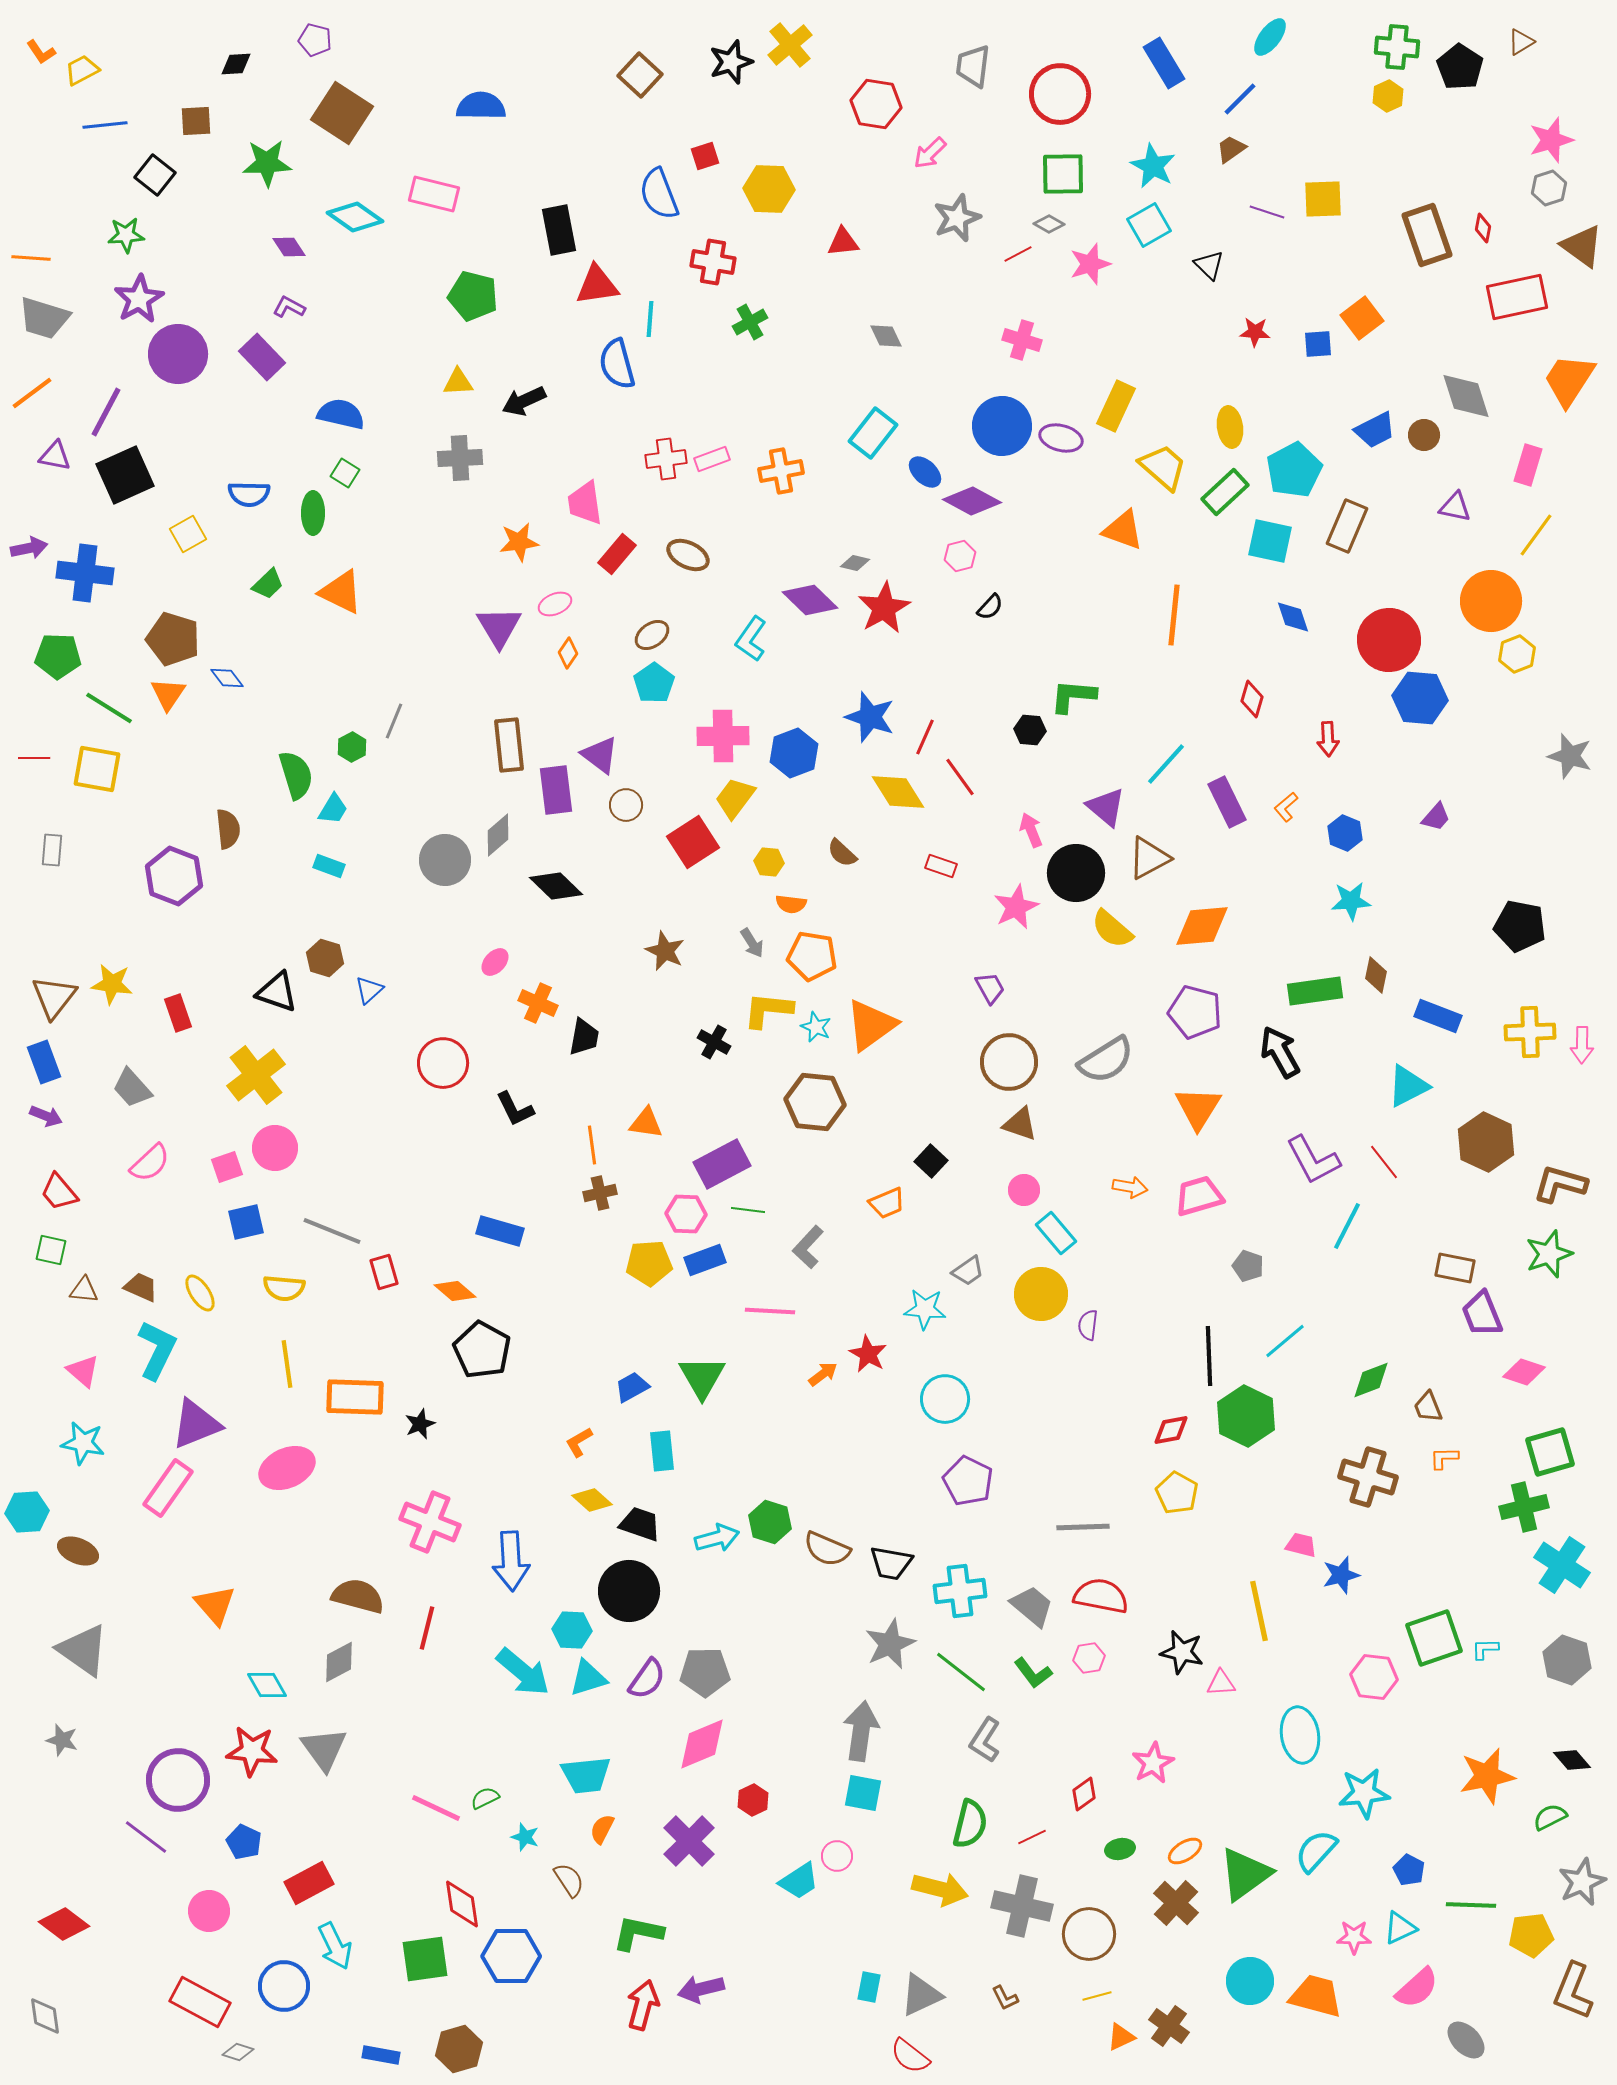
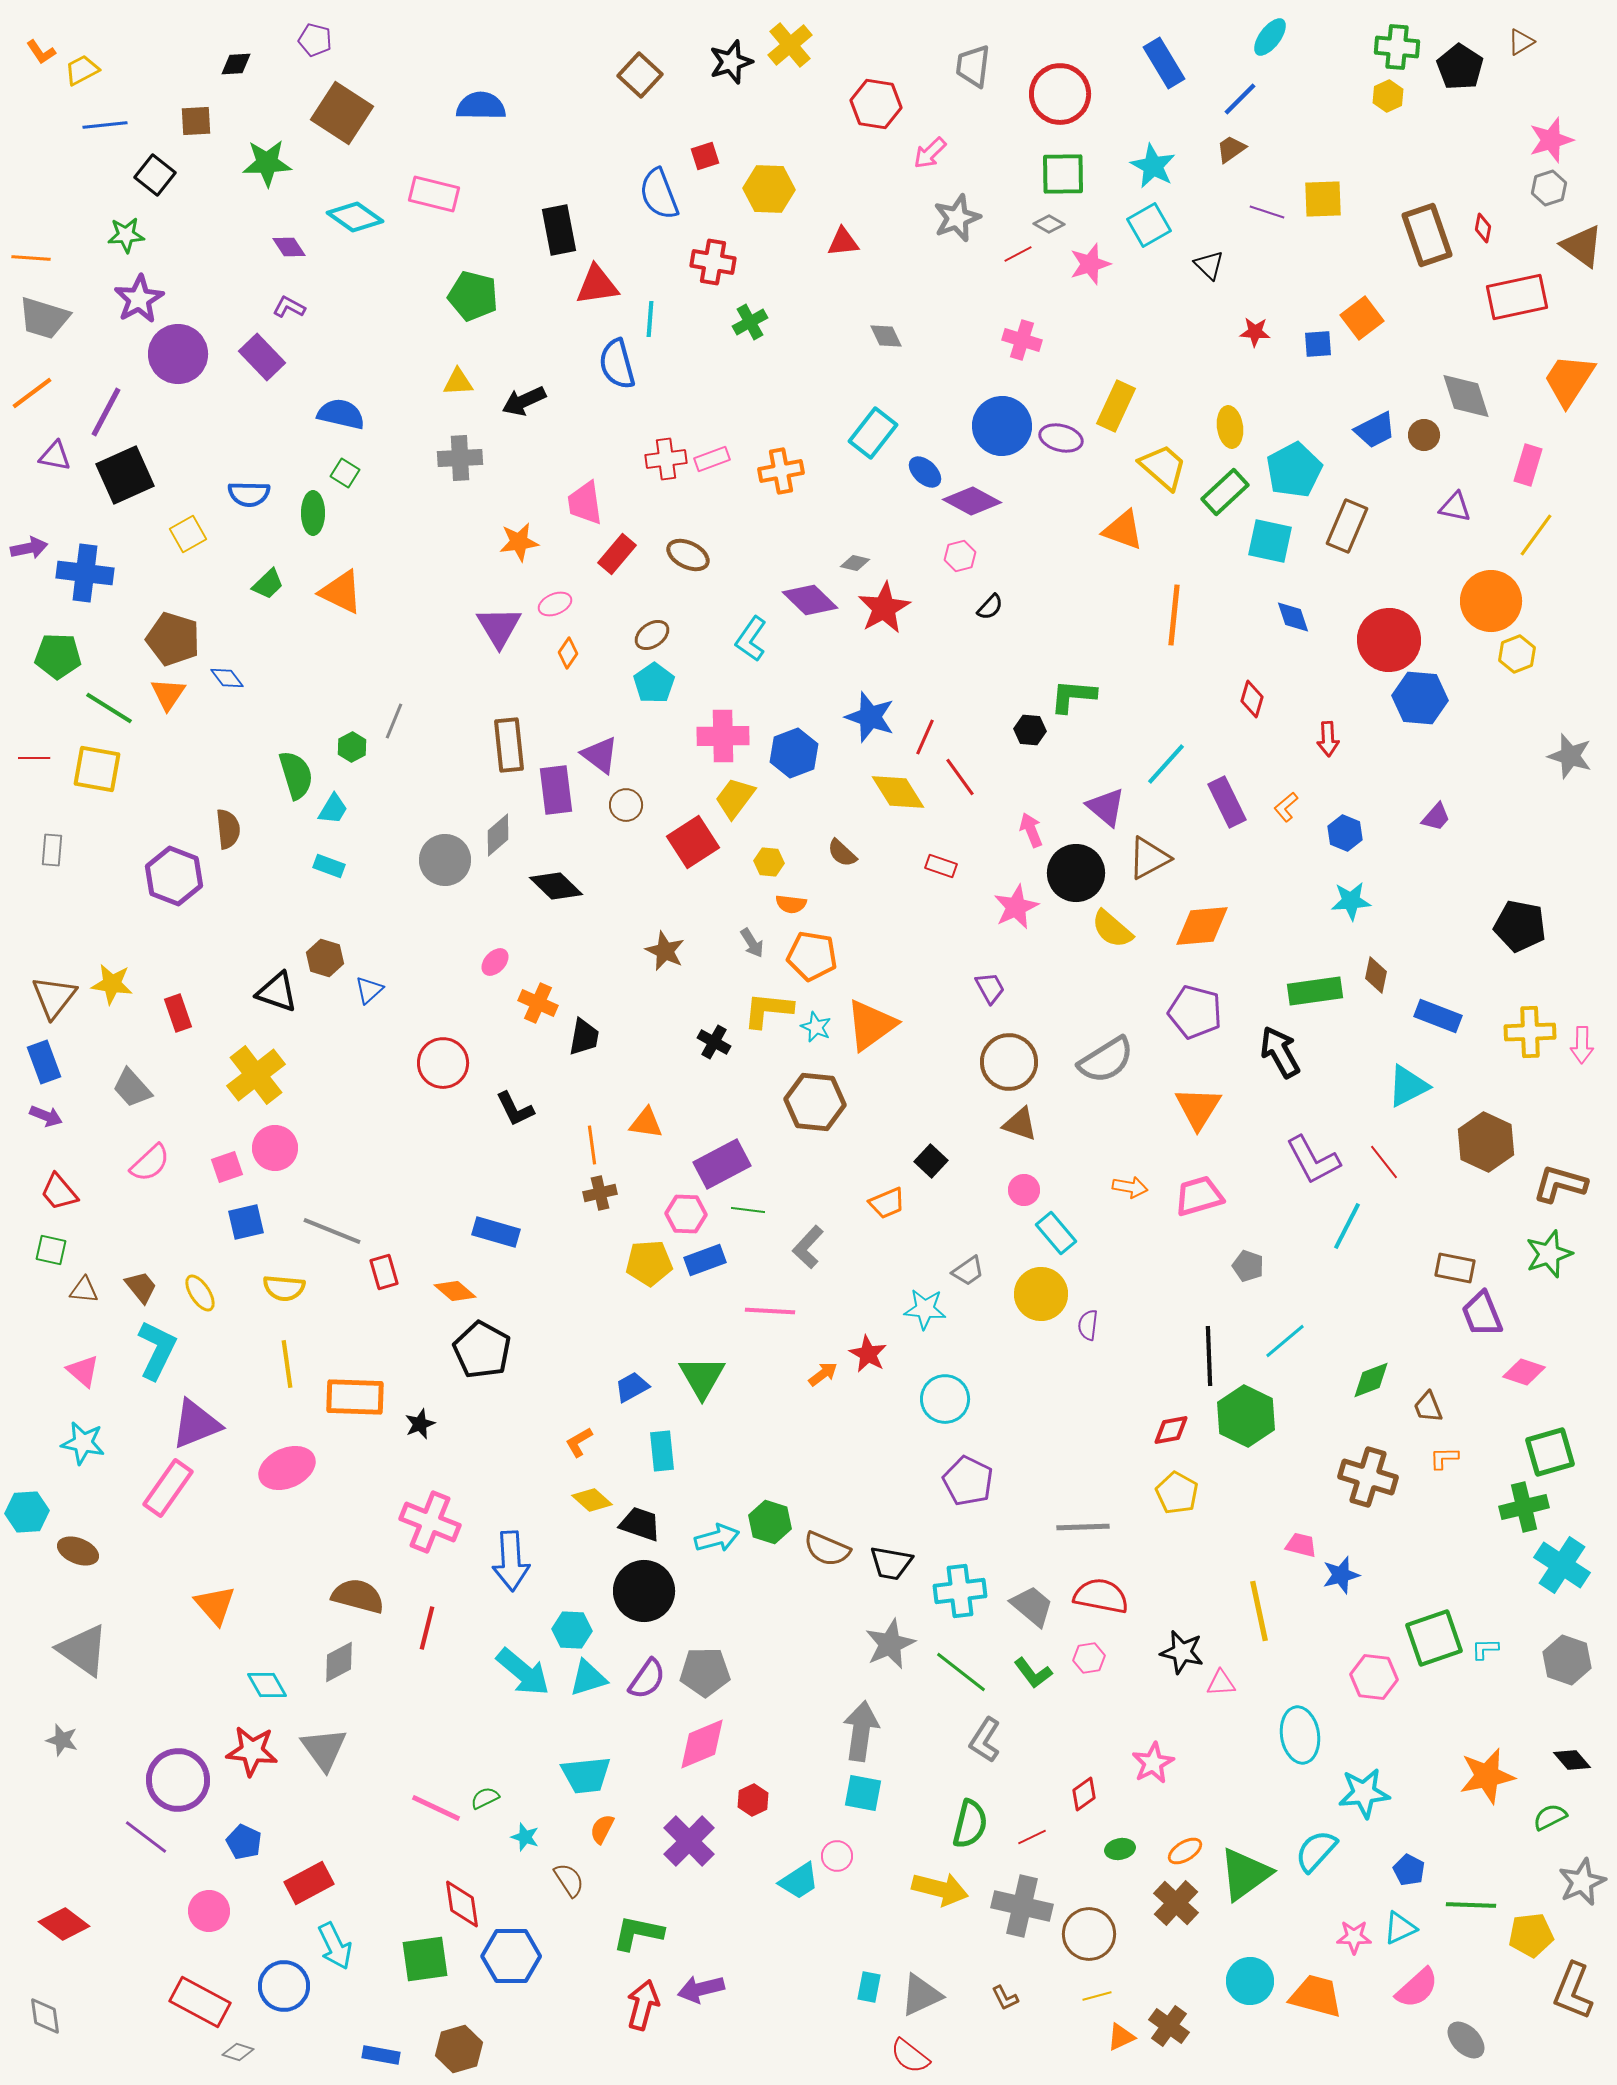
blue rectangle at (500, 1231): moved 4 px left, 1 px down
brown trapezoid at (141, 1287): rotated 27 degrees clockwise
black circle at (629, 1591): moved 15 px right
